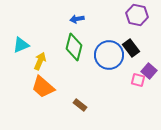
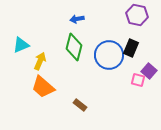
black rectangle: rotated 60 degrees clockwise
